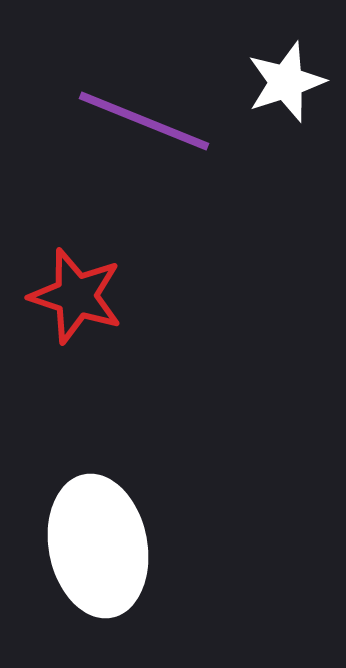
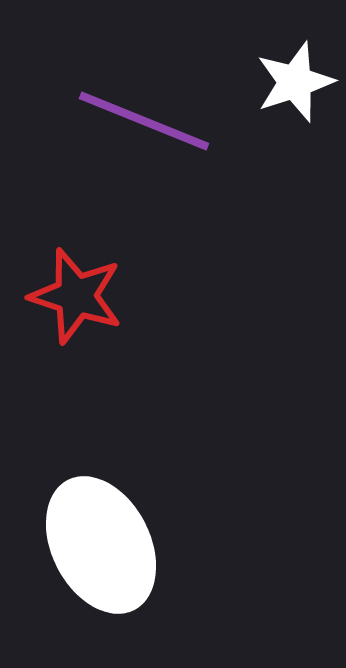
white star: moved 9 px right
white ellipse: moved 3 px right, 1 px up; rotated 16 degrees counterclockwise
